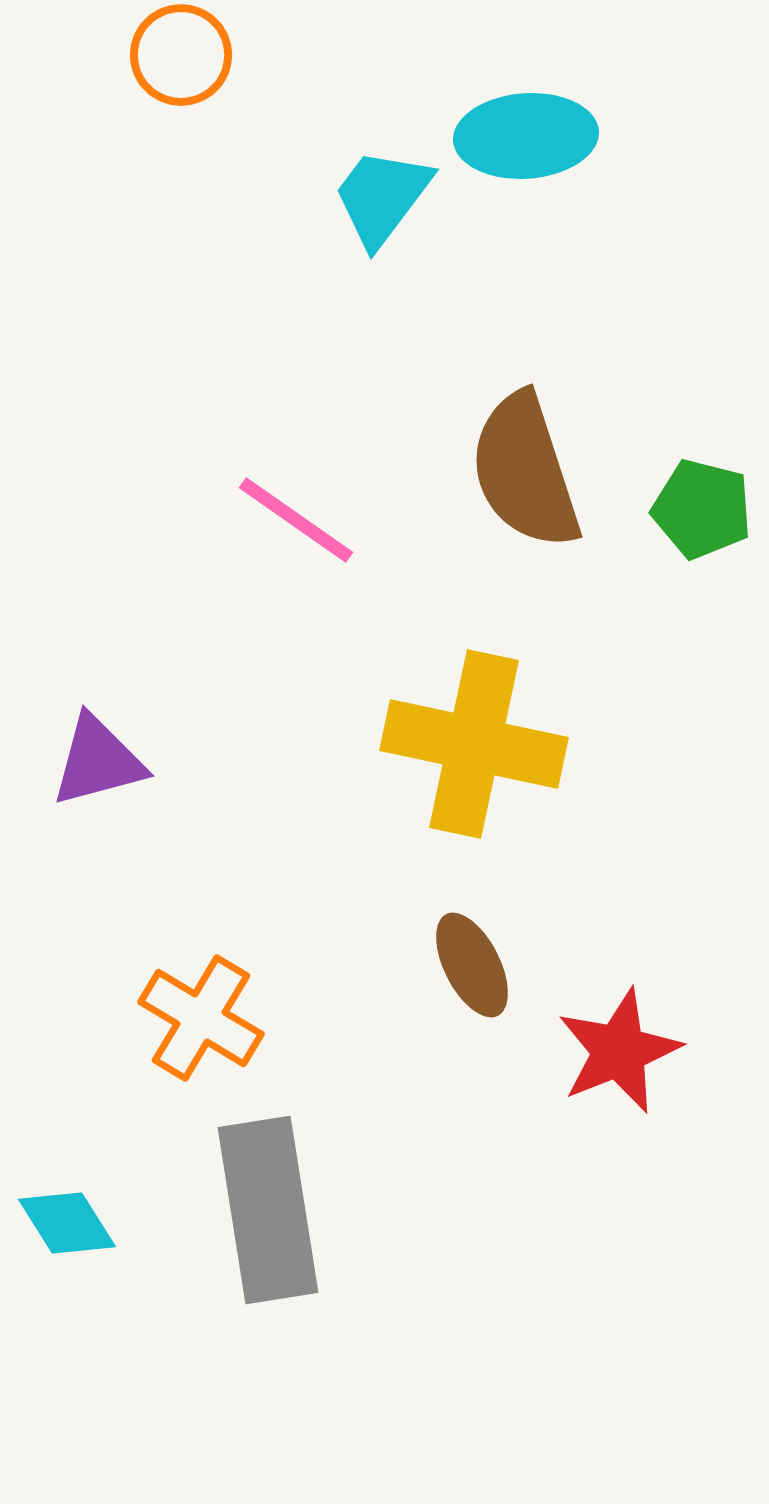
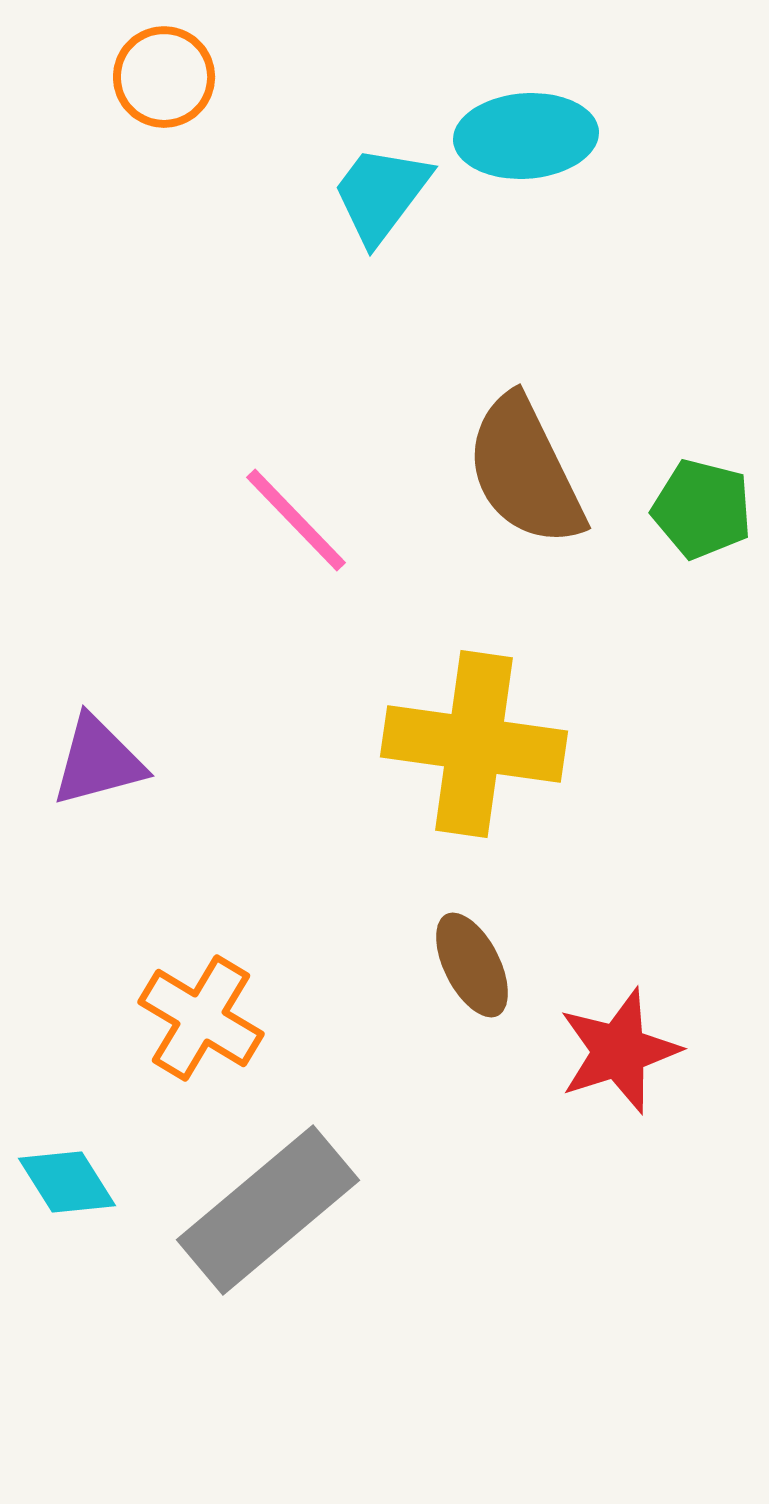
orange circle: moved 17 px left, 22 px down
cyan trapezoid: moved 1 px left, 3 px up
brown semicircle: rotated 8 degrees counterclockwise
pink line: rotated 11 degrees clockwise
yellow cross: rotated 4 degrees counterclockwise
red star: rotated 4 degrees clockwise
gray rectangle: rotated 59 degrees clockwise
cyan diamond: moved 41 px up
